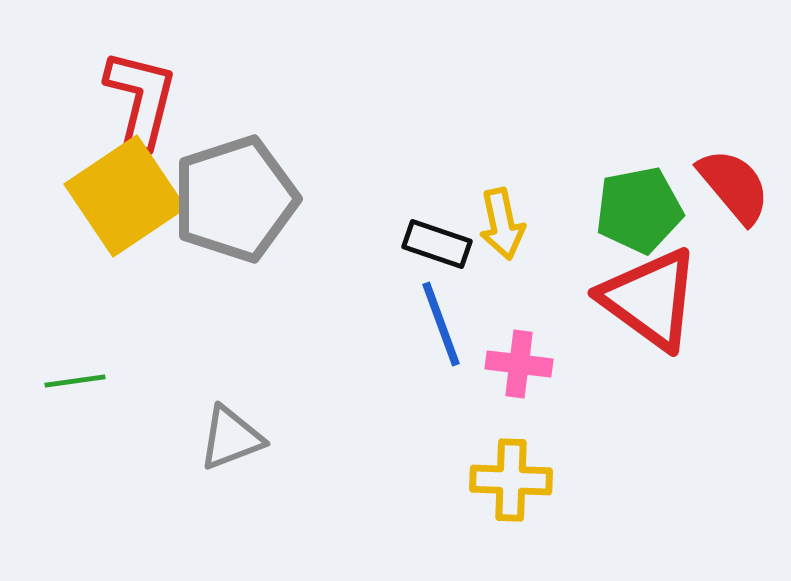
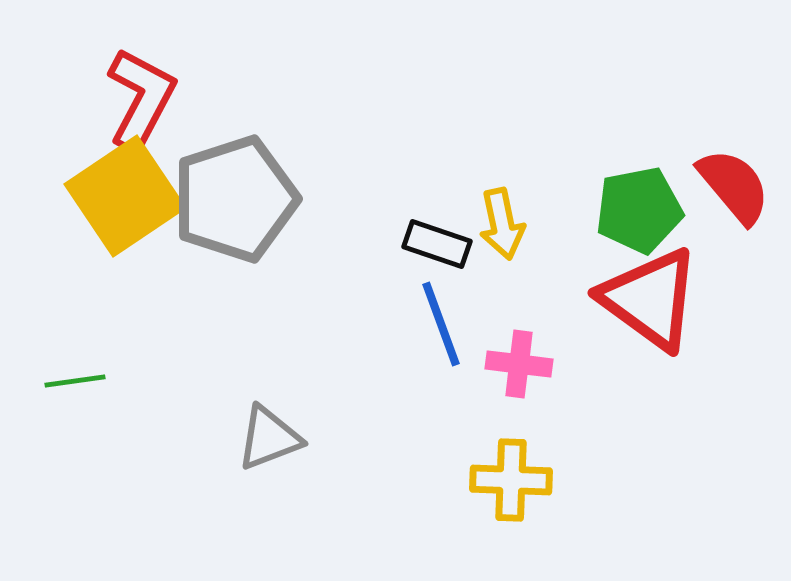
red L-shape: rotated 14 degrees clockwise
gray triangle: moved 38 px right
